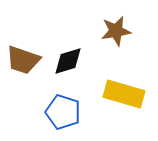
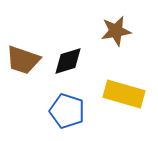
blue pentagon: moved 4 px right, 1 px up
